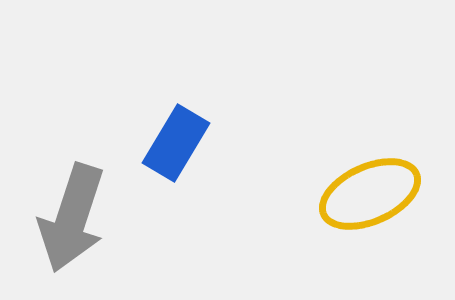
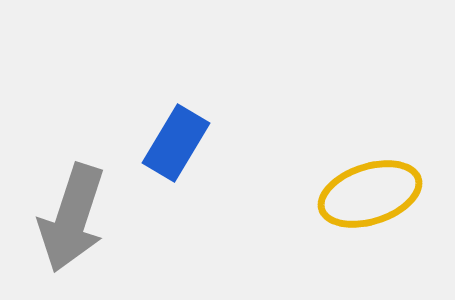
yellow ellipse: rotated 6 degrees clockwise
